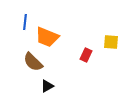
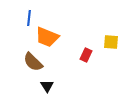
blue line: moved 4 px right, 4 px up
black triangle: rotated 32 degrees counterclockwise
